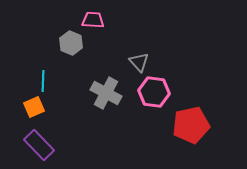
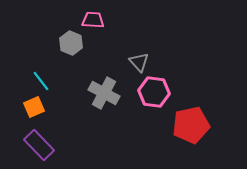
cyan line: moved 2 px left; rotated 40 degrees counterclockwise
gray cross: moved 2 px left
